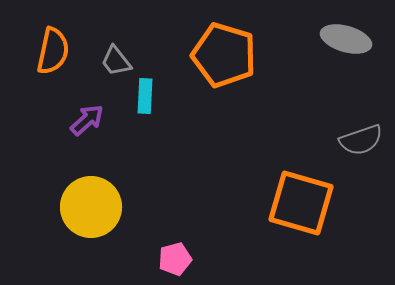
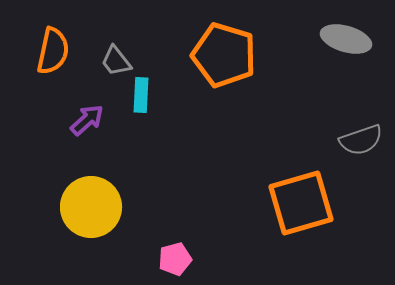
cyan rectangle: moved 4 px left, 1 px up
orange square: rotated 32 degrees counterclockwise
